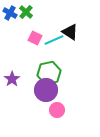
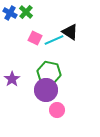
green hexagon: rotated 25 degrees clockwise
